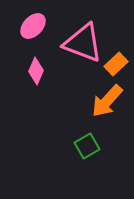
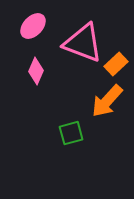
green square: moved 16 px left, 13 px up; rotated 15 degrees clockwise
